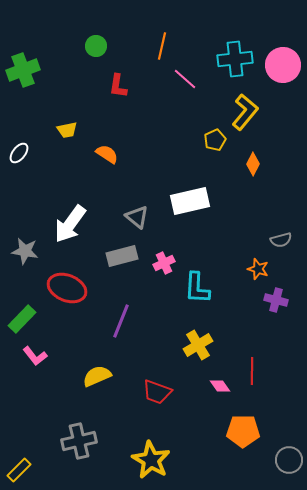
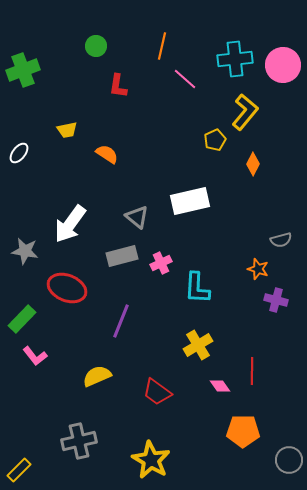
pink cross: moved 3 px left
red trapezoid: rotated 16 degrees clockwise
